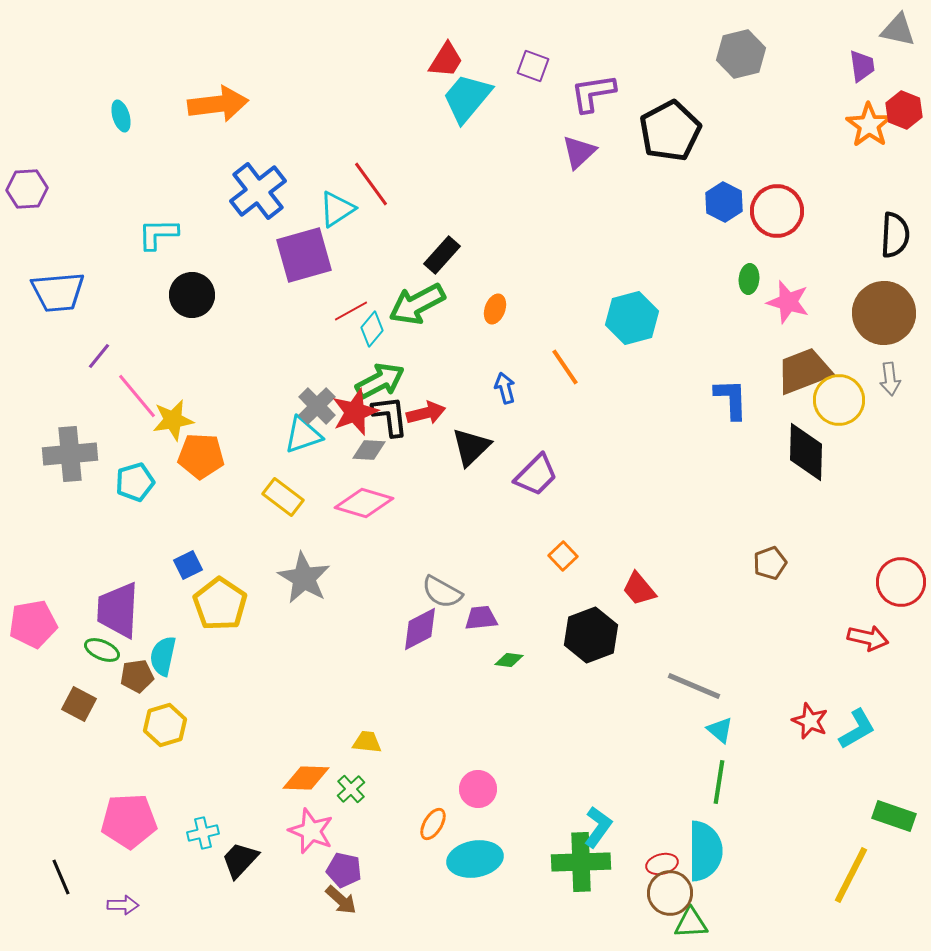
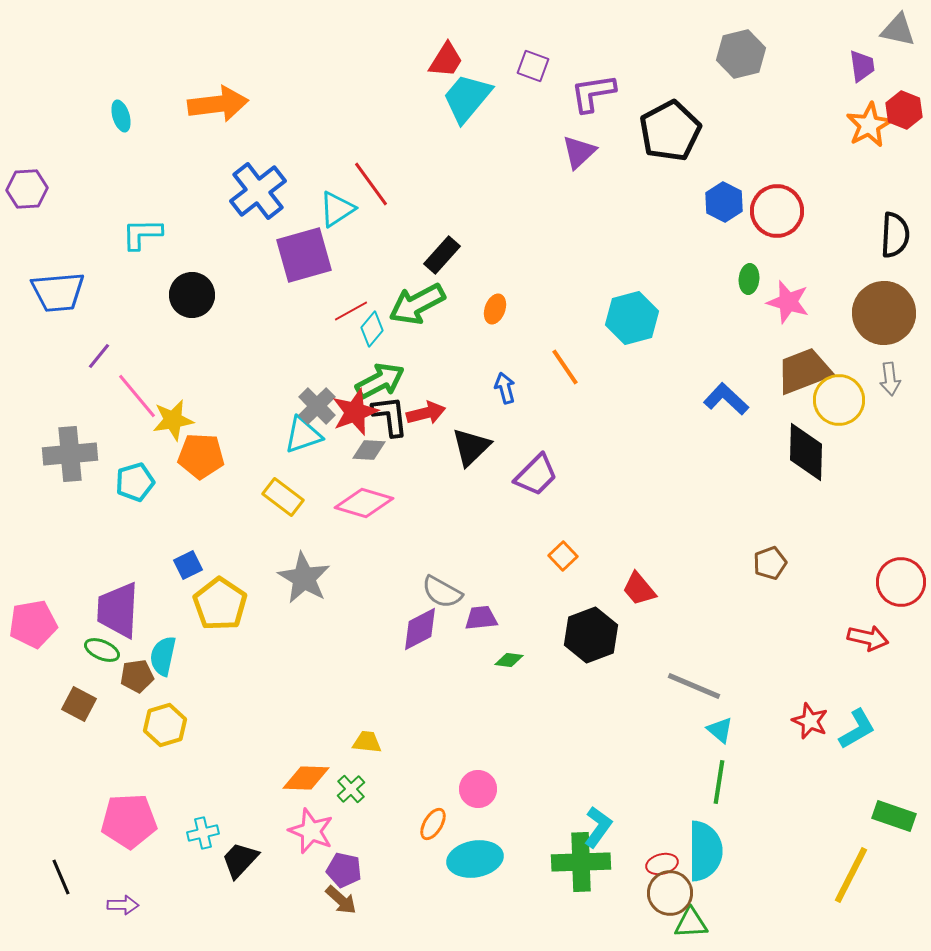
orange star at (869, 125): rotated 9 degrees clockwise
cyan L-shape at (158, 234): moved 16 px left
blue L-shape at (731, 399): moved 5 px left; rotated 45 degrees counterclockwise
